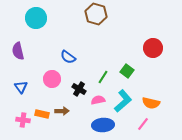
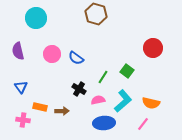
blue semicircle: moved 8 px right, 1 px down
pink circle: moved 25 px up
orange rectangle: moved 2 px left, 7 px up
blue ellipse: moved 1 px right, 2 px up
